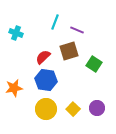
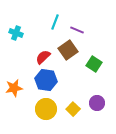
brown square: moved 1 px left, 1 px up; rotated 18 degrees counterclockwise
purple circle: moved 5 px up
